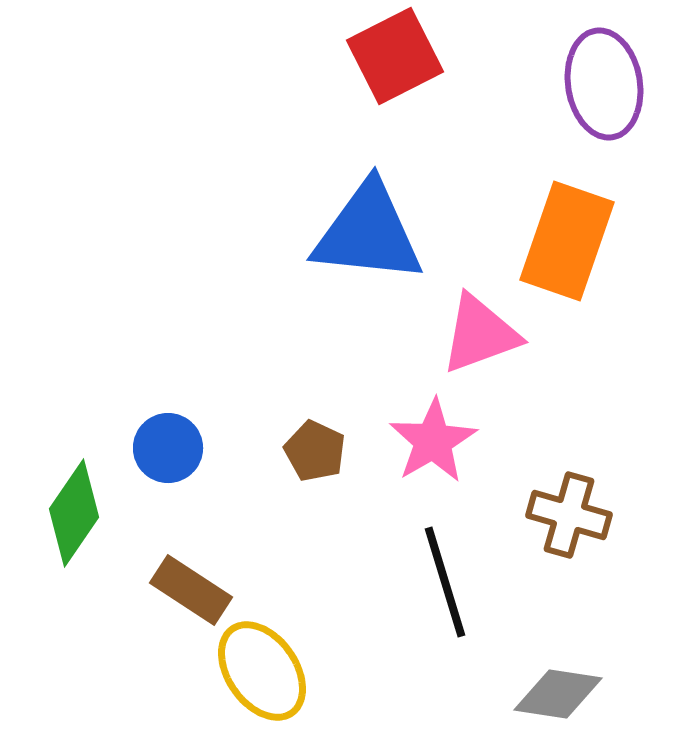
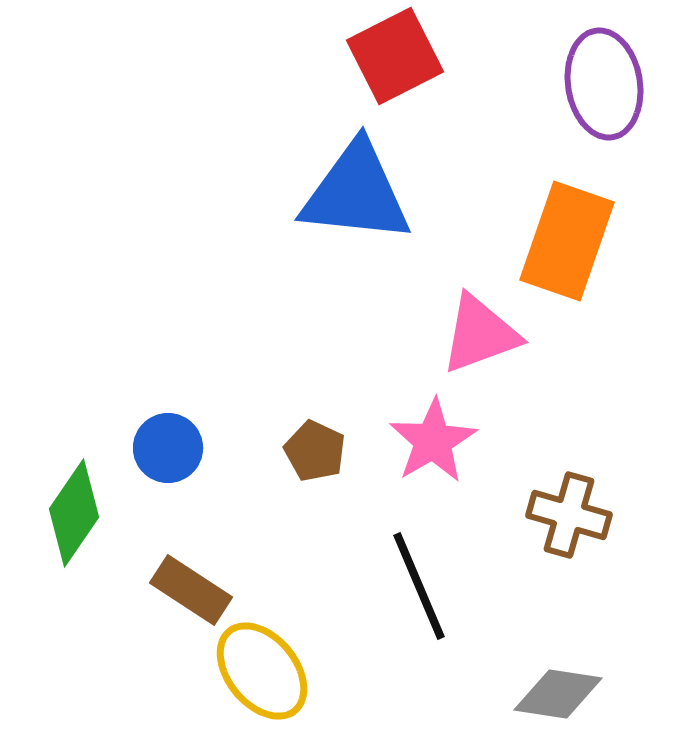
blue triangle: moved 12 px left, 40 px up
black line: moved 26 px left, 4 px down; rotated 6 degrees counterclockwise
yellow ellipse: rotated 4 degrees counterclockwise
